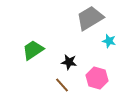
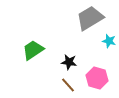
brown line: moved 6 px right
